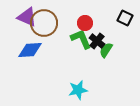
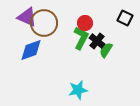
green L-shape: moved 1 px up; rotated 50 degrees clockwise
blue diamond: moved 1 px right; rotated 15 degrees counterclockwise
